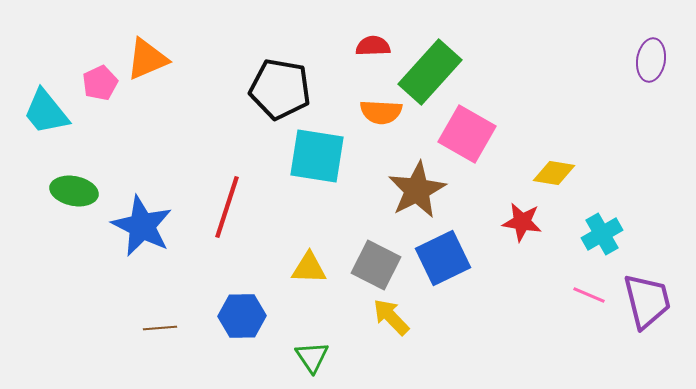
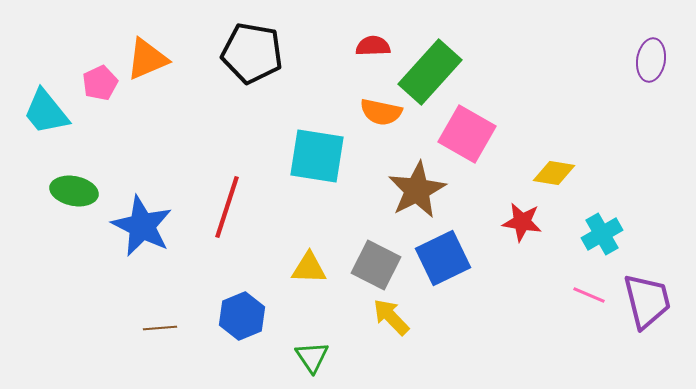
black pentagon: moved 28 px left, 36 px up
orange semicircle: rotated 9 degrees clockwise
blue hexagon: rotated 21 degrees counterclockwise
